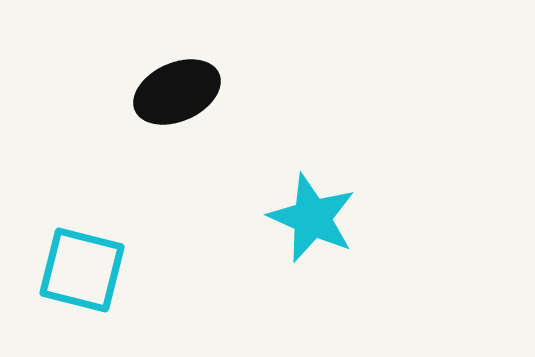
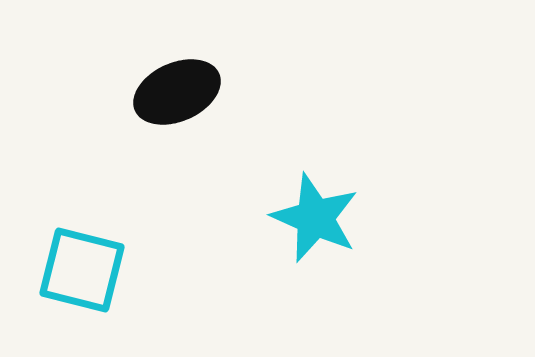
cyan star: moved 3 px right
